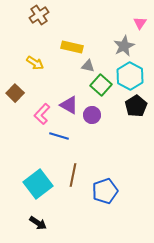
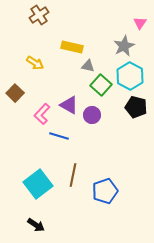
black pentagon: moved 1 px down; rotated 25 degrees counterclockwise
black arrow: moved 2 px left, 2 px down
